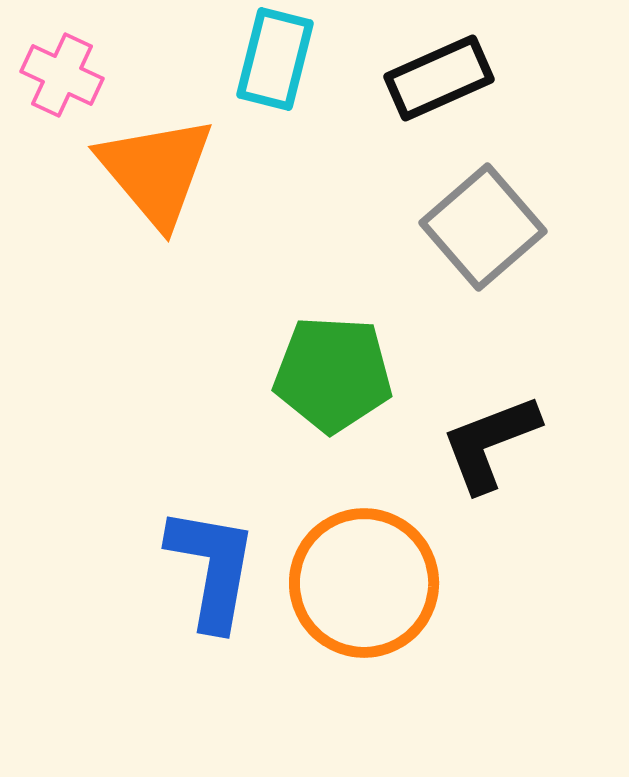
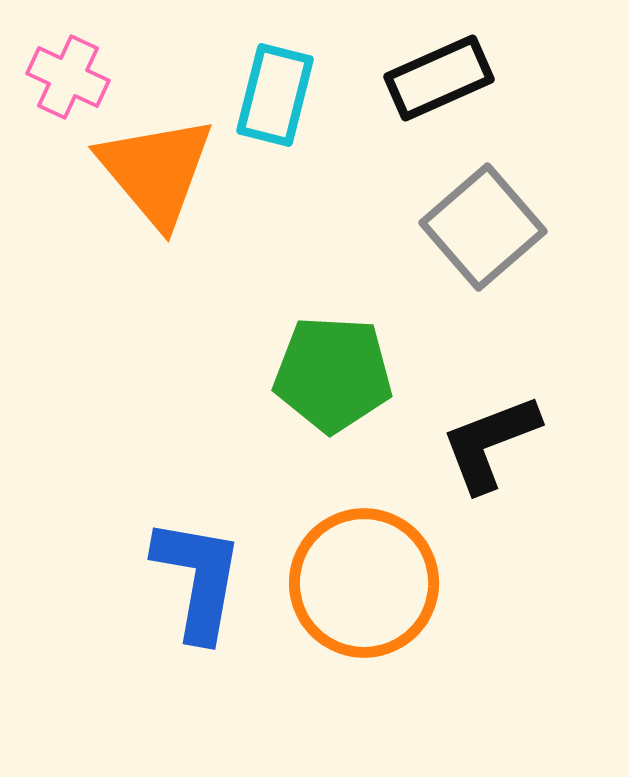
cyan rectangle: moved 36 px down
pink cross: moved 6 px right, 2 px down
blue L-shape: moved 14 px left, 11 px down
